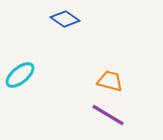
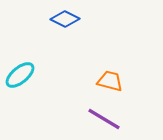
blue diamond: rotated 8 degrees counterclockwise
purple line: moved 4 px left, 4 px down
